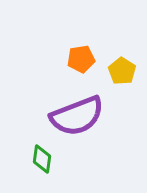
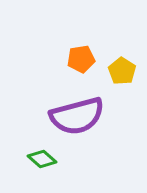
purple semicircle: rotated 6 degrees clockwise
green diamond: rotated 56 degrees counterclockwise
